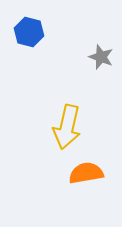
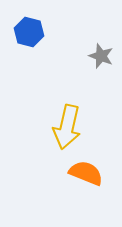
gray star: moved 1 px up
orange semicircle: rotated 32 degrees clockwise
